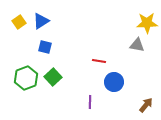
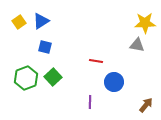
yellow star: moved 2 px left
red line: moved 3 px left
